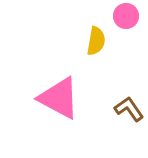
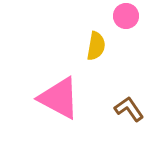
yellow semicircle: moved 5 px down
